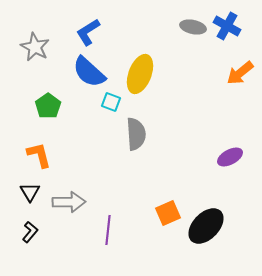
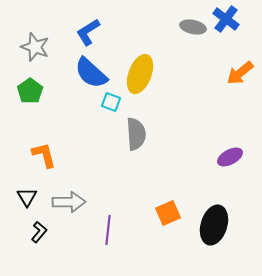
blue cross: moved 1 px left, 7 px up; rotated 8 degrees clockwise
gray star: rotated 8 degrees counterclockwise
blue semicircle: moved 2 px right, 1 px down
green pentagon: moved 18 px left, 15 px up
orange L-shape: moved 5 px right
black triangle: moved 3 px left, 5 px down
black ellipse: moved 8 px right, 1 px up; rotated 27 degrees counterclockwise
black L-shape: moved 9 px right
